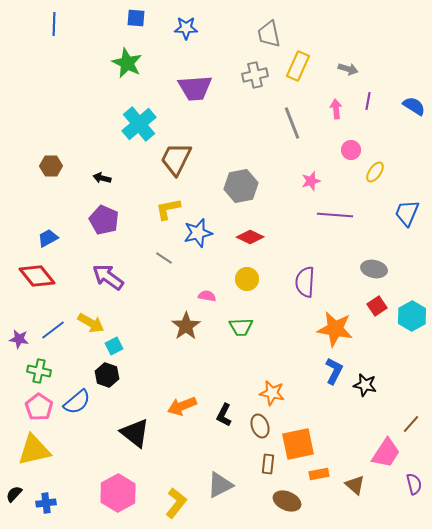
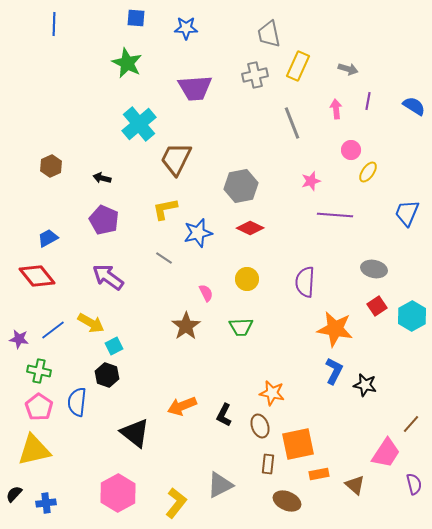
brown hexagon at (51, 166): rotated 25 degrees counterclockwise
yellow ellipse at (375, 172): moved 7 px left
yellow L-shape at (168, 209): moved 3 px left
red diamond at (250, 237): moved 9 px up
pink semicircle at (207, 296): moved 1 px left, 3 px up; rotated 54 degrees clockwise
blue semicircle at (77, 402): rotated 136 degrees clockwise
